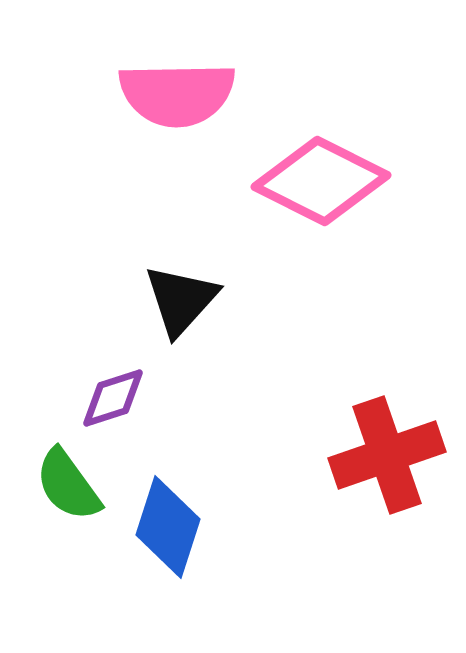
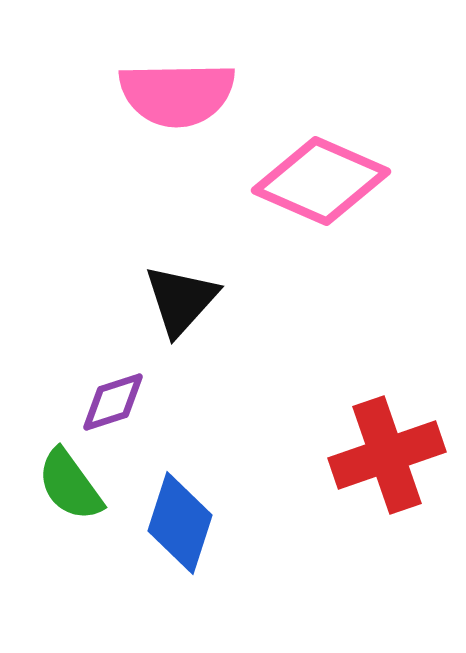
pink diamond: rotated 3 degrees counterclockwise
purple diamond: moved 4 px down
green semicircle: moved 2 px right
blue diamond: moved 12 px right, 4 px up
